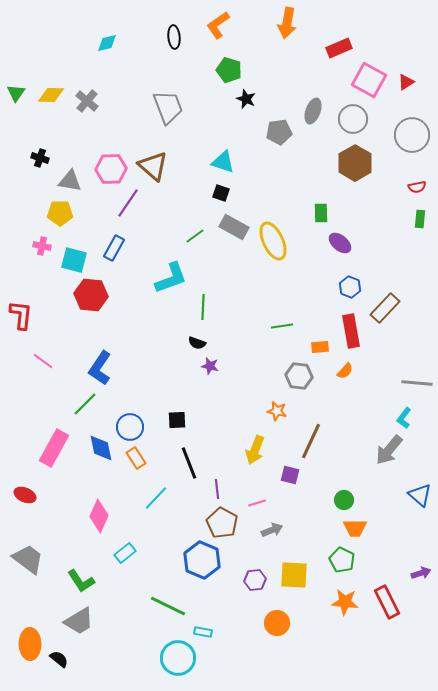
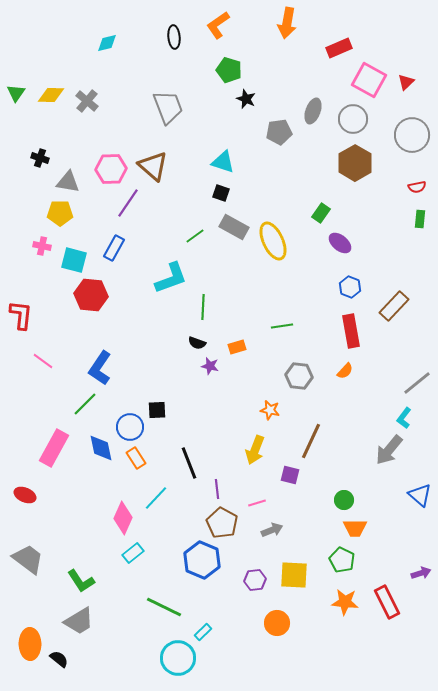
red triangle at (406, 82): rotated 12 degrees counterclockwise
gray triangle at (70, 181): moved 2 px left, 1 px down
green rectangle at (321, 213): rotated 36 degrees clockwise
brown rectangle at (385, 308): moved 9 px right, 2 px up
orange rectangle at (320, 347): moved 83 px left; rotated 12 degrees counterclockwise
gray line at (417, 383): rotated 44 degrees counterclockwise
orange star at (277, 411): moved 7 px left, 1 px up
black square at (177, 420): moved 20 px left, 10 px up
pink diamond at (99, 516): moved 24 px right, 2 px down
cyan rectangle at (125, 553): moved 8 px right
green line at (168, 606): moved 4 px left, 1 px down
cyan rectangle at (203, 632): rotated 54 degrees counterclockwise
